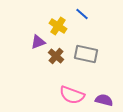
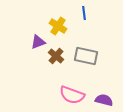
blue line: moved 2 px right, 1 px up; rotated 40 degrees clockwise
gray rectangle: moved 2 px down
